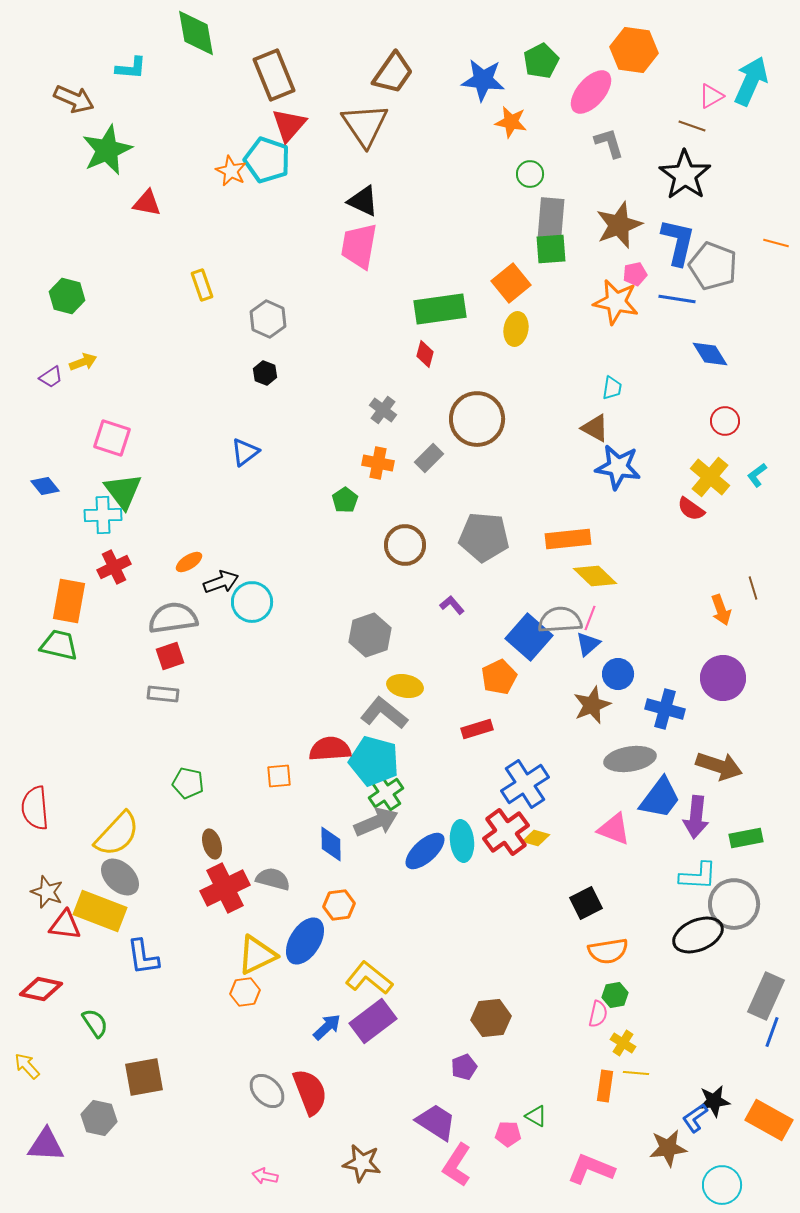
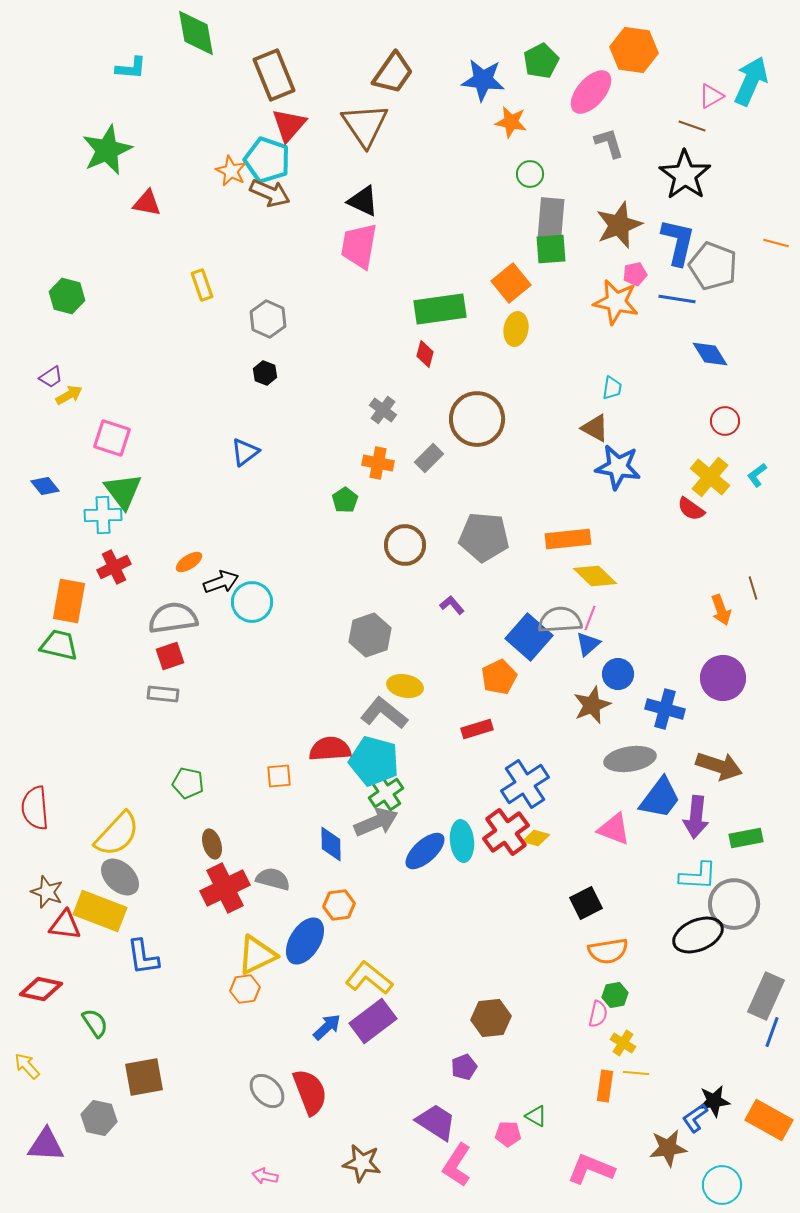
brown arrow at (74, 99): moved 196 px right, 94 px down
yellow arrow at (83, 362): moved 14 px left, 33 px down; rotated 8 degrees counterclockwise
orange hexagon at (245, 992): moved 3 px up
